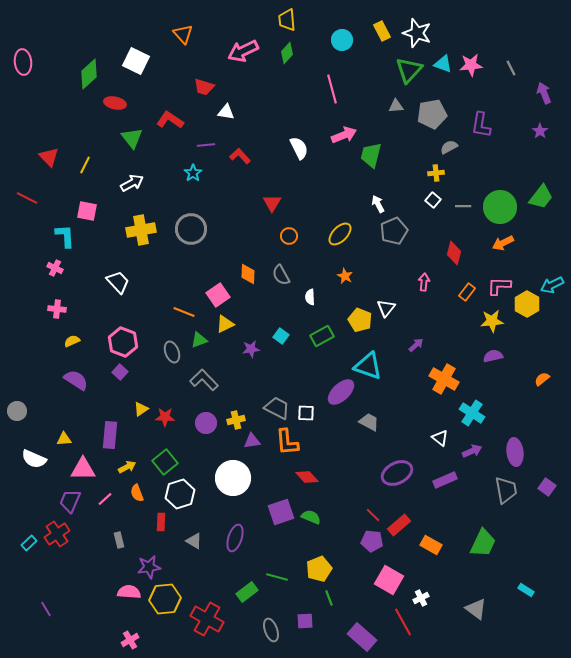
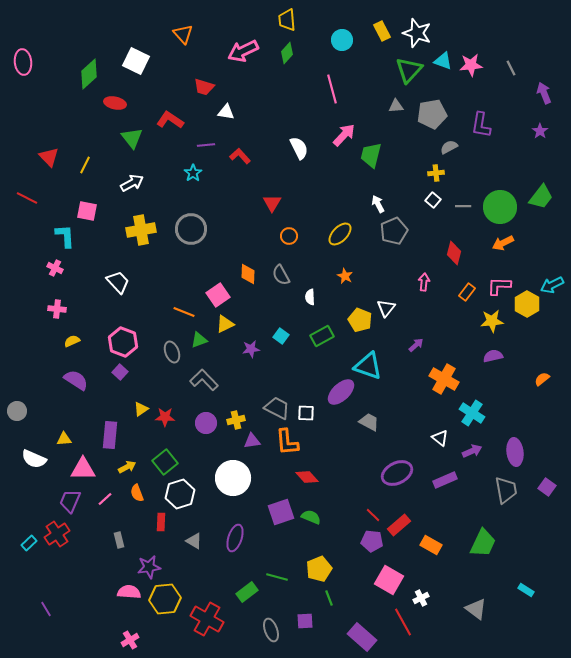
cyan triangle at (443, 64): moved 3 px up
pink arrow at (344, 135): rotated 25 degrees counterclockwise
